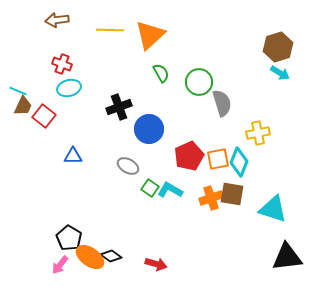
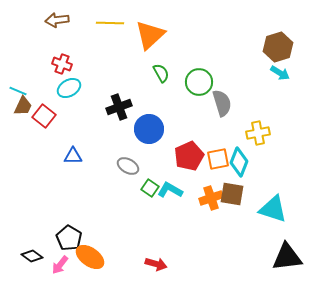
yellow line: moved 7 px up
cyan ellipse: rotated 15 degrees counterclockwise
black diamond: moved 79 px left
